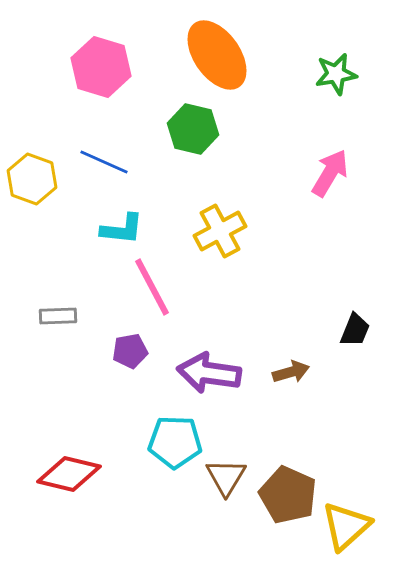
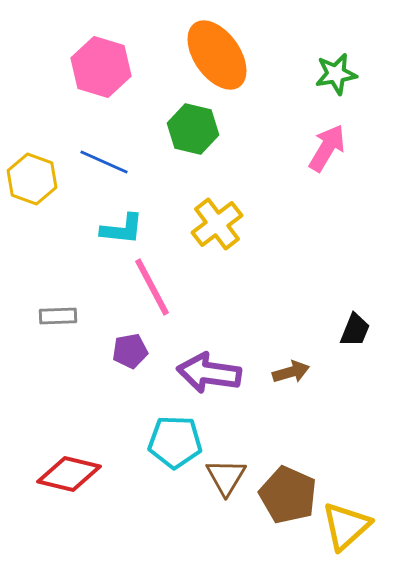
pink arrow: moved 3 px left, 25 px up
yellow cross: moved 3 px left, 7 px up; rotated 9 degrees counterclockwise
